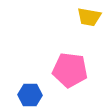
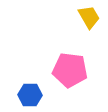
yellow trapezoid: rotated 130 degrees counterclockwise
